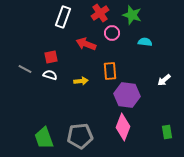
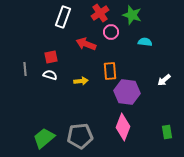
pink circle: moved 1 px left, 1 px up
gray line: rotated 56 degrees clockwise
purple hexagon: moved 3 px up
green trapezoid: rotated 70 degrees clockwise
